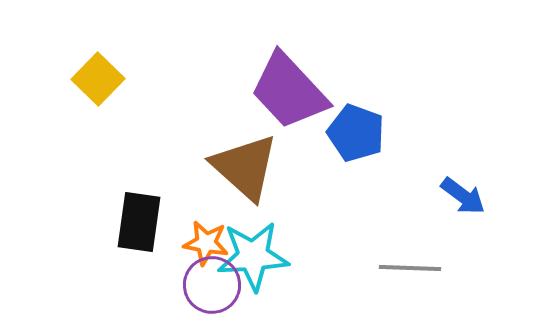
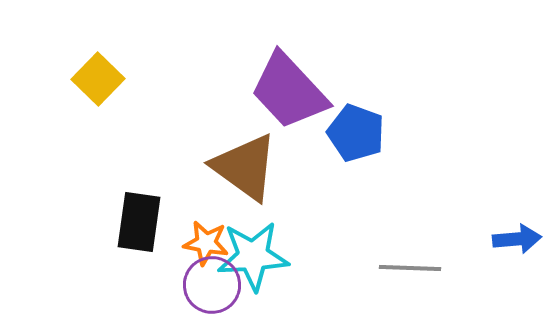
brown triangle: rotated 6 degrees counterclockwise
blue arrow: moved 54 px right, 43 px down; rotated 42 degrees counterclockwise
